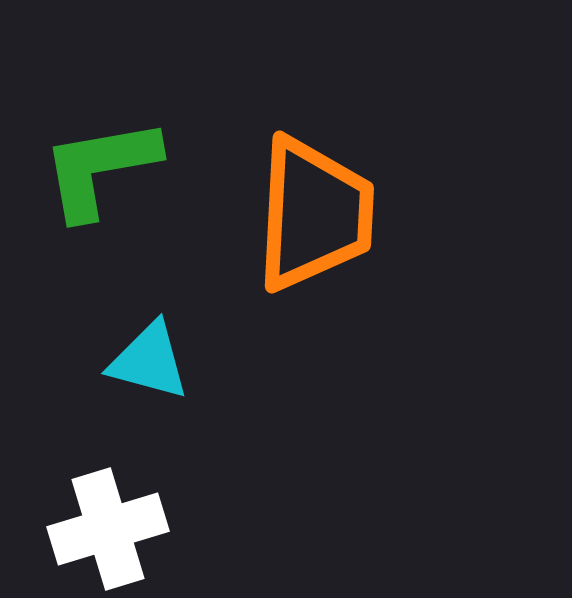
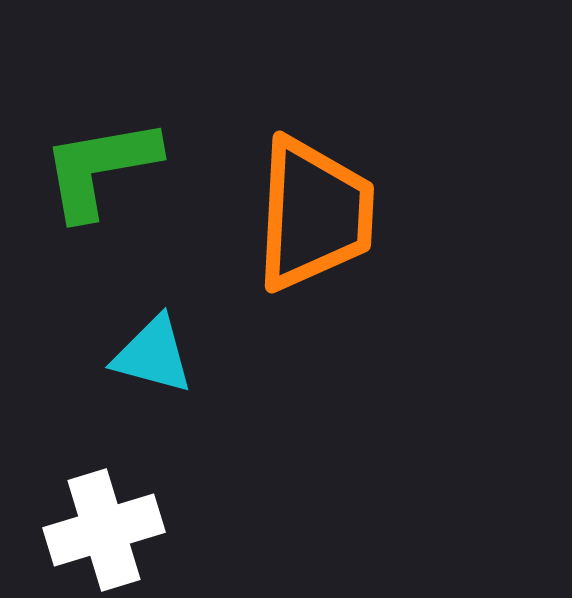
cyan triangle: moved 4 px right, 6 px up
white cross: moved 4 px left, 1 px down
